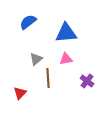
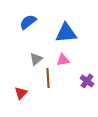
pink triangle: moved 3 px left, 1 px down
red triangle: moved 1 px right
